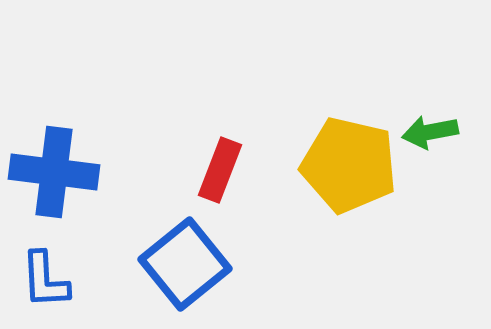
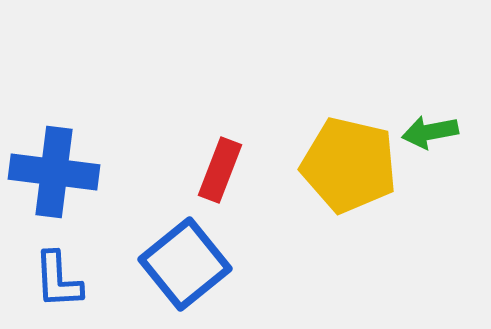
blue L-shape: moved 13 px right
